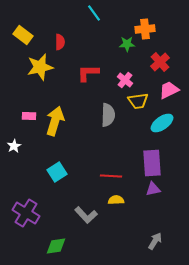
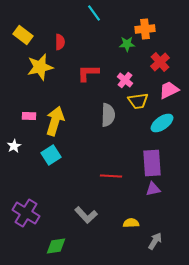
cyan square: moved 6 px left, 17 px up
yellow semicircle: moved 15 px right, 23 px down
